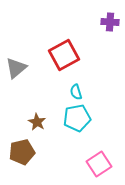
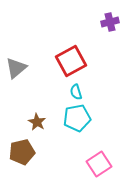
purple cross: rotated 18 degrees counterclockwise
red square: moved 7 px right, 6 px down
